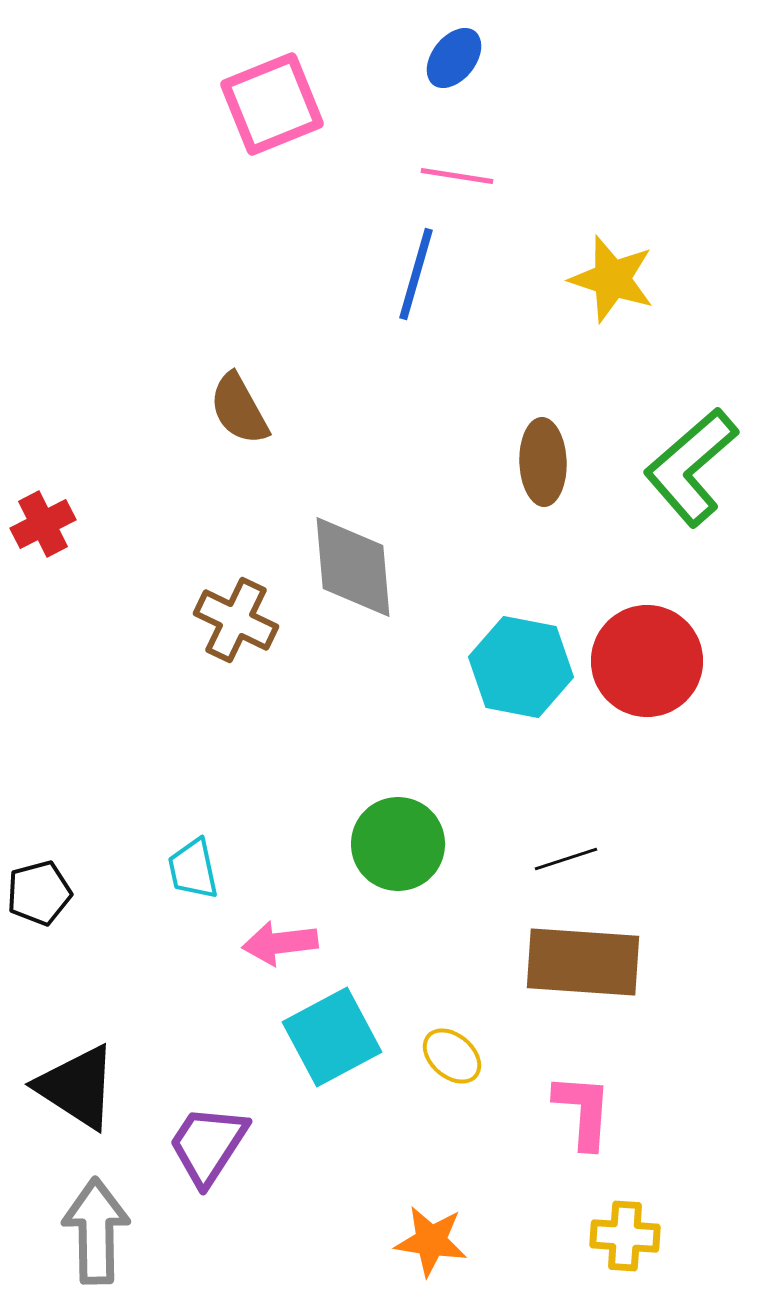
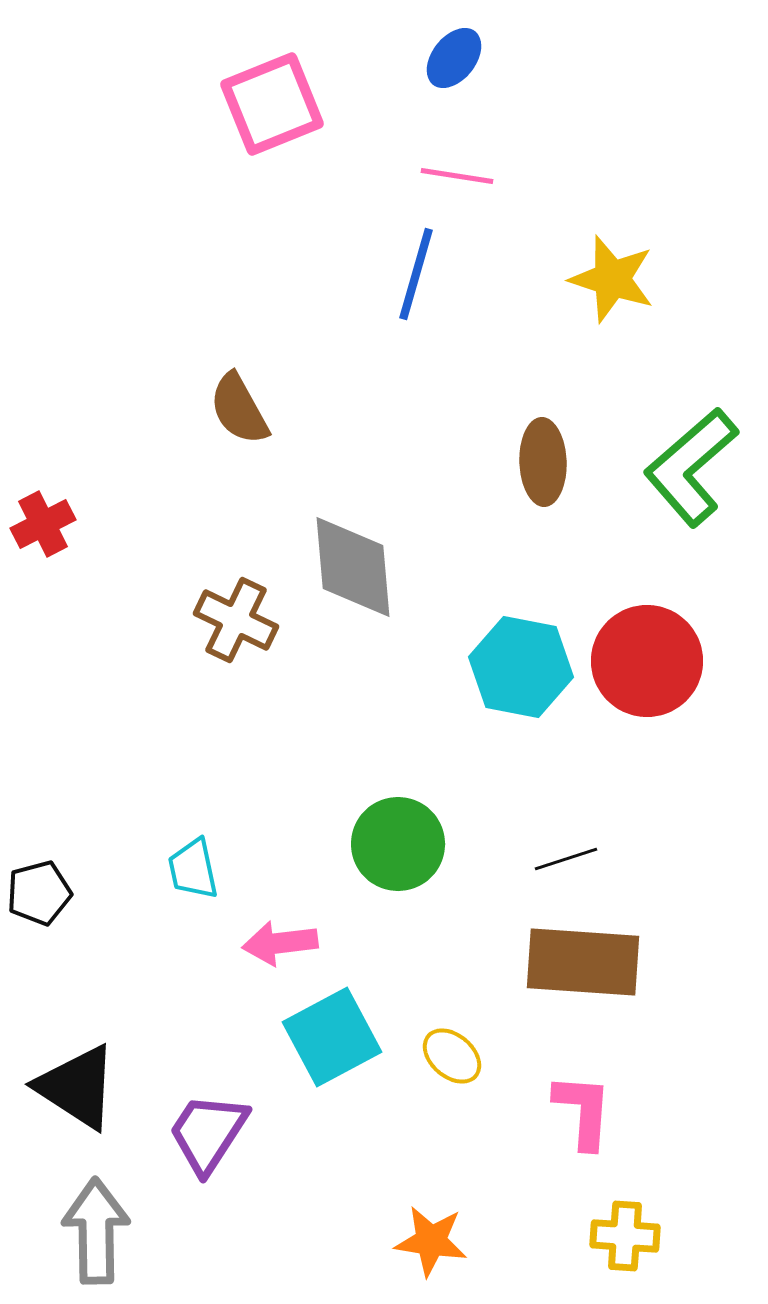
purple trapezoid: moved 12 px up
